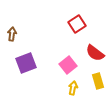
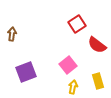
red semicircle: moved 2 px right, 8 px up
purple square: moved 9 px down
yellow arrow: moved 1 px up
